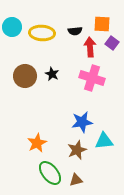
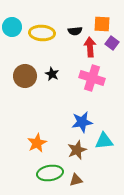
green ellipse: rotated 60 degrees counterclockwise
